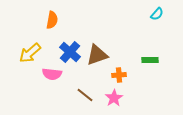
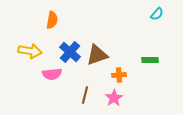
yellow arrow: moved 2 px up; rotated 130 degrees counterclockwise
pink semicircle: rotated 12 degrees counterclockwise
brown line: rotated 66 degrees clockwise
